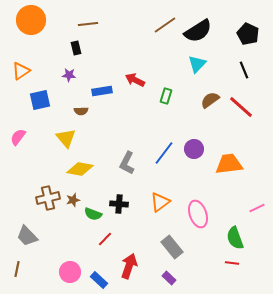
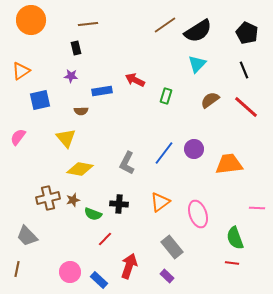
black pentagon at (248, 34): moved 1 px left, 1 px up
purple star at (69, 75): moved 2 px right, 1 px down
red line at (241, 107): moved 5 px right
pink line at (257, 208): rotated 28 degrees clockwise
purple rectangle at (169, 278): moved 2 px left, 2 px up
